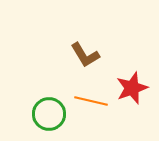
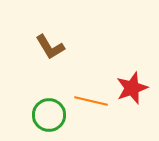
brown L-shape: moved 35 px left, 8 px up
green circle: moved 1 px down
